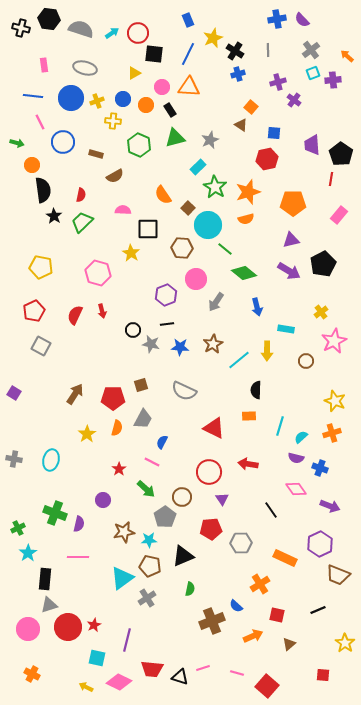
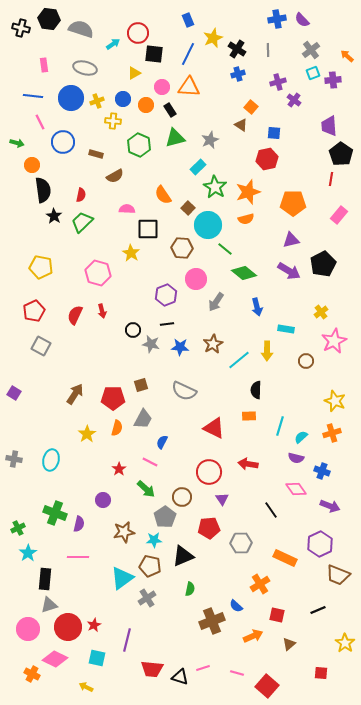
cyan arrow at (112, 33): moved 1 px right, 11 px down
black cross at (235, 51): moved 2 px right, 2 px up
purple trapezoid at (312, 145): moved 17 px right, 19 px up
pink semicircle at (123, 210): moved 4 px right, 1 px up
pink line at (152, 462): moved 2 px left
blue cross at (320, 468): moved 2 px right, 3 px down
red pentagon at (211, 529): moved 2 px left, 1 px up
cyan star at (149, 540): moved 5 px right
red square at (323, 675): moved 2 px left, 2 px up
pink diamond at (119, 682): moved 64 px left, 23 px up
